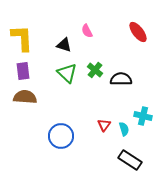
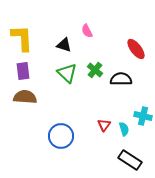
red ellipse: moved 2 px left, 17 px down
